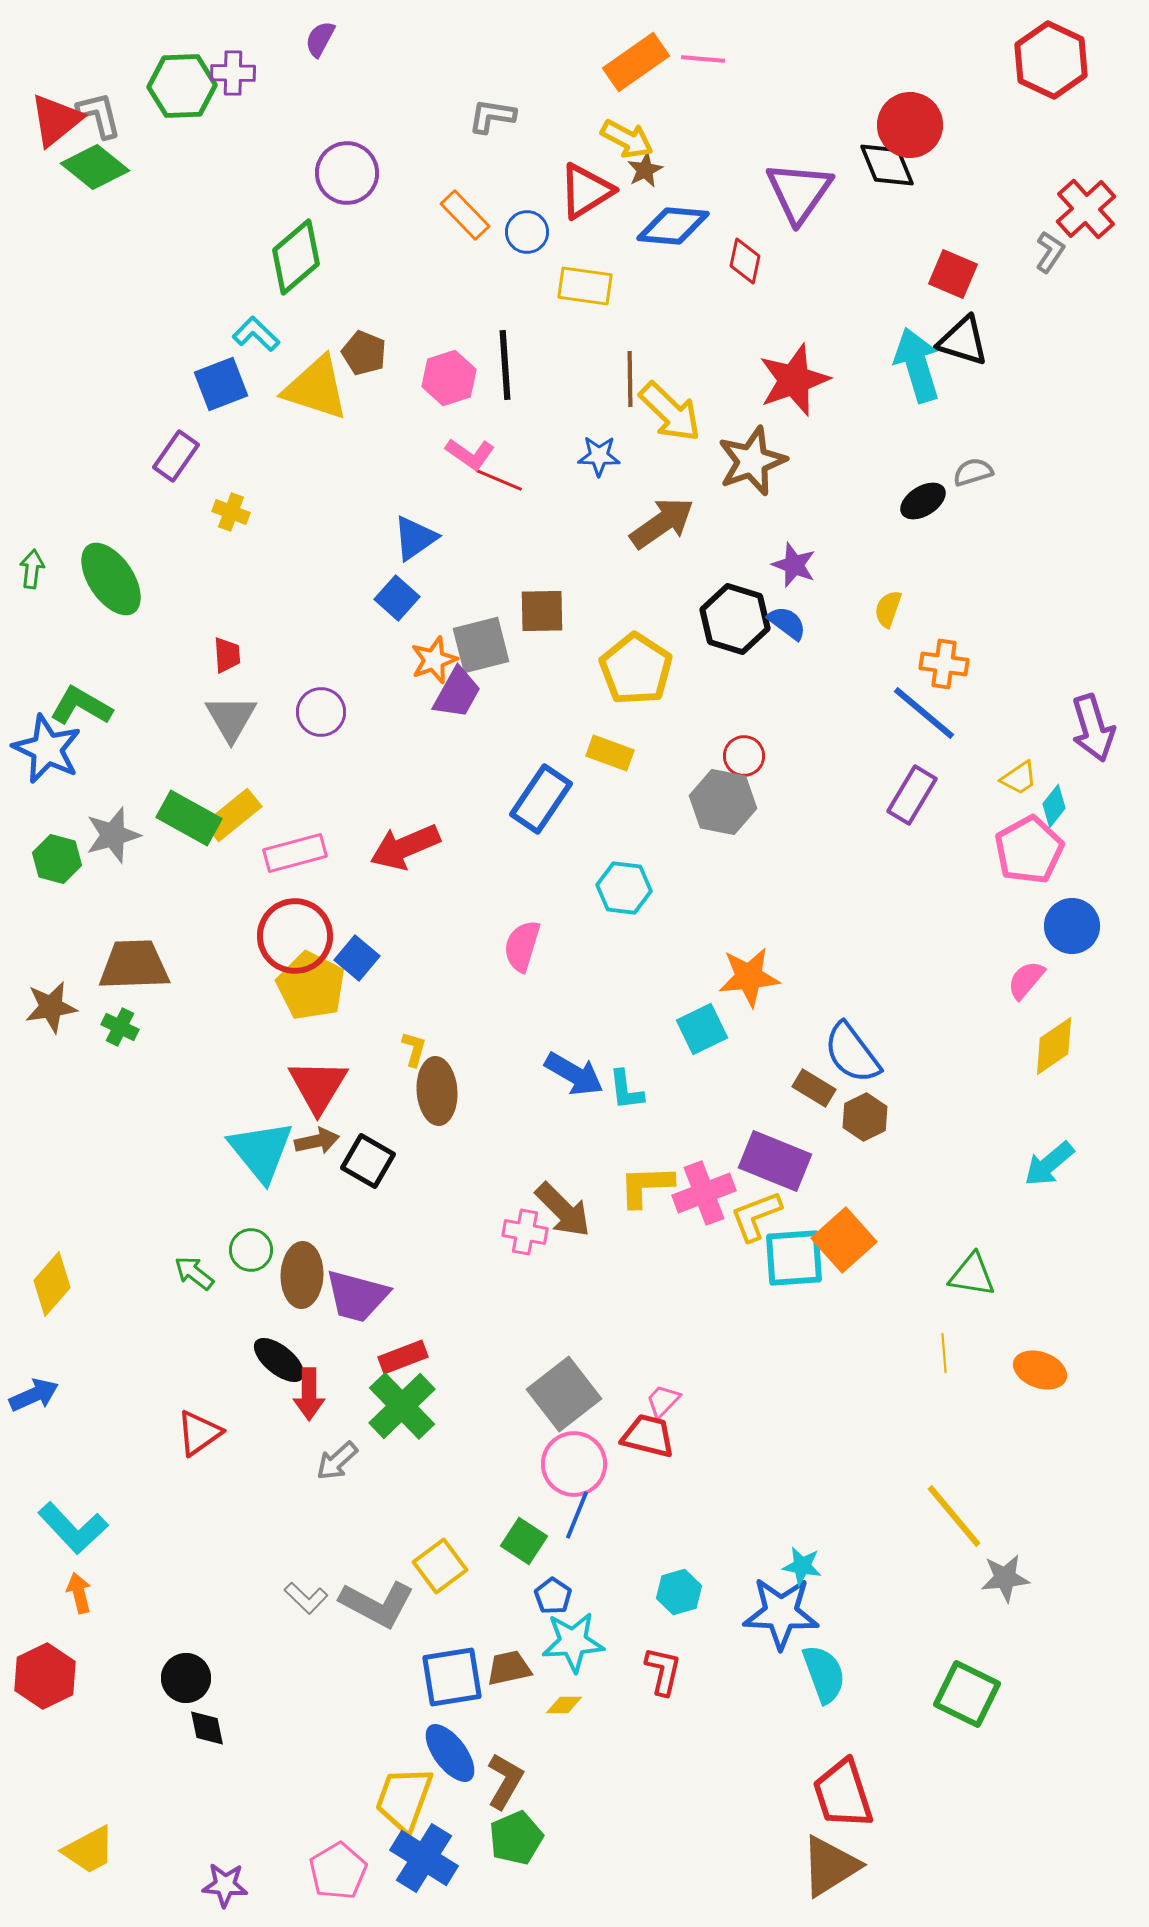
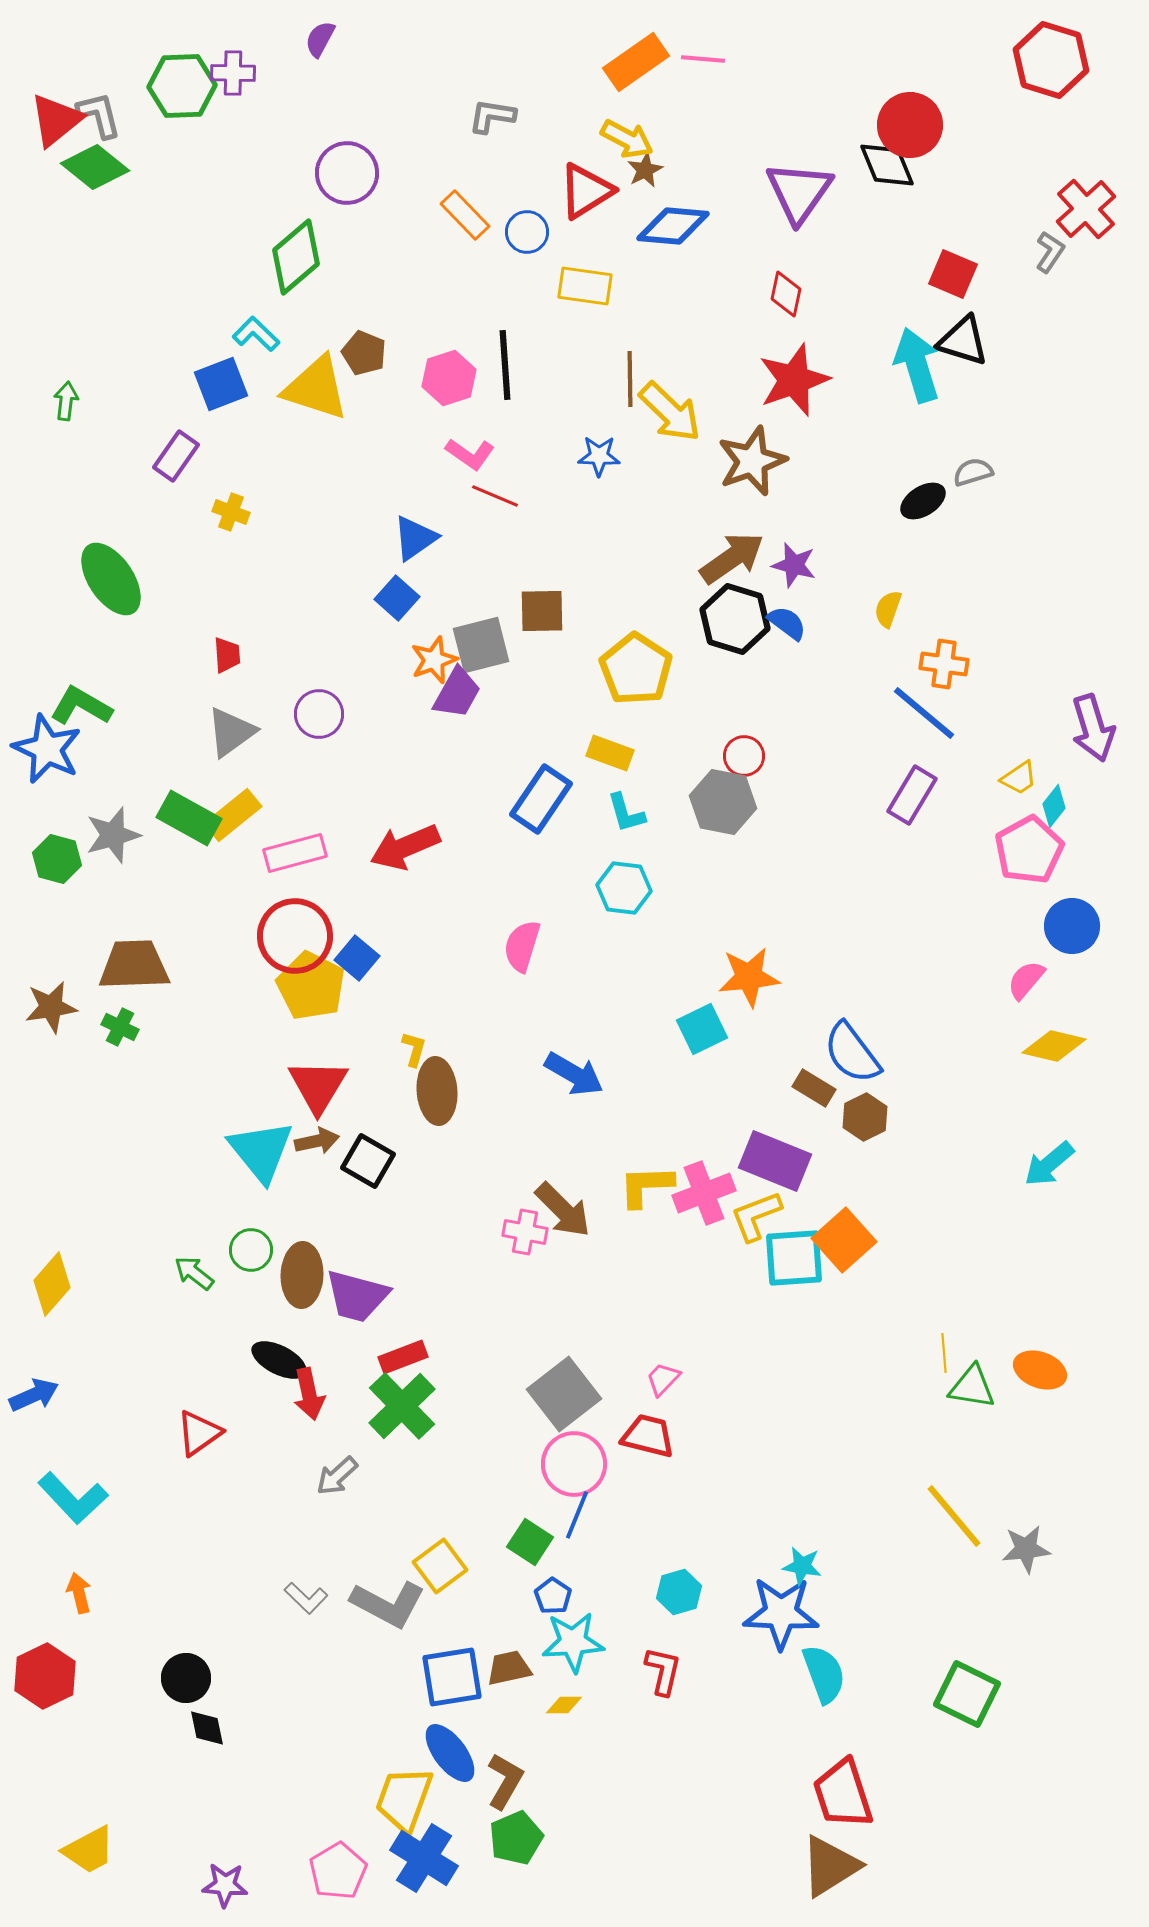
red hexagon at (1051, 60): rotated 8 degrees counterclockwise
red diamond at (745, 261): moved 41 px right, 33 px down
red line at (499, 480): moved 4 px left, 16 px down
brown arrow at (662, 523): moved 70 px right, 35 px down
purple star at (794, 565): rotated 6 degrees counterclockwise
green arrow at (32, 569): moved 34 px right, 168 px up
purple circle at (321, 712): moved 2 px left, 2 px down
gray triangle at (231, 718): moved 14 px down; rotated 24 degrees clockwise
yellow diamond at (1054, 1046): rotated 48 degrees clockwise
cyan L-shape at (626, 1090): moved 277 px up; rotated 9 degrees counterclockwise
green triangle at (972, 1275): moved 112 px down
black ellipse at (279, 1360): rotated 12 degrees counterclockwise
red arrow at (309, 1394): rotated 12 degrees counterclockwise
pink trapezoid at (663, 1401): moved 22 px up
gray arrow at (337, 1461): moved 15 px down
cyan L-shape at (73, 1528): moved 30 px up
green square at (524, 1541): moved 6 px right, 1 px down
gray star at (1005, 1578): moved 21 px right, 29 px up
gray L-shape at (377, 1604): moved 11 px right
